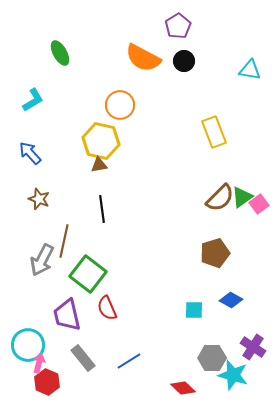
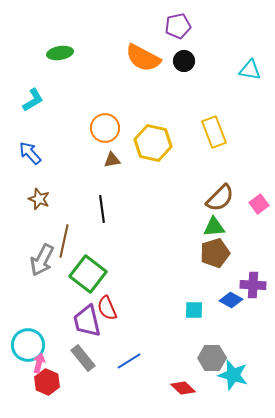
purple pentagon: rotated 20 degrees clockwise
green ellipse: rotated 70 degrees counterclockwise
orange circle: moved 15 px left, 23 px down
yellow hexagon: moved 52 px right, 2 px down
brown triangle: moved 13 px right, 5 px up
green triangle: moved 28 px left, 30 px down; rotated 30 degrees clockwise
purple trapezoid: moved 20 px right, 6 px down
purple cross: moved 62 px up; rotated 30 degrees counterclockwise
